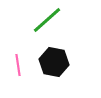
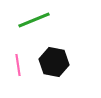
green line: moved 13 px left; rotated 20 degrees clockwise
